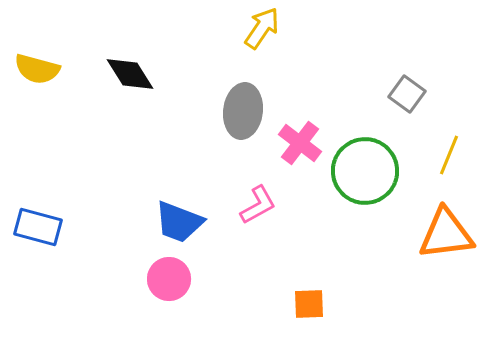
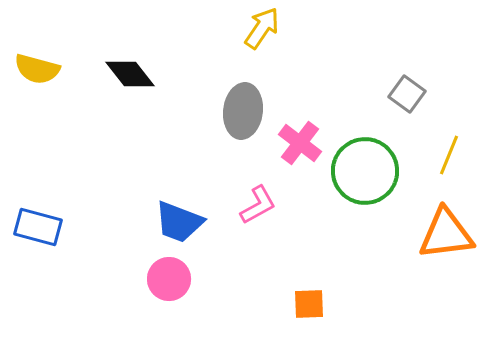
black diamond: rotated 6 degrees counterclockwise
